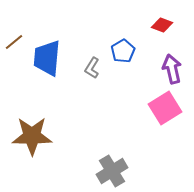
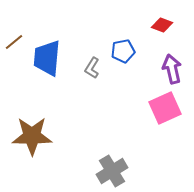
blue pentagon: rotated 20 degrees clockwise
pink square: rotated 8 degrees clockwise
